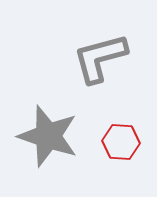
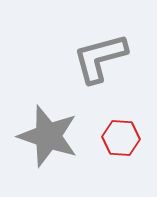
red hexagon: moved 4 px up
